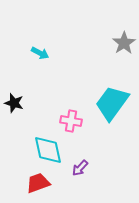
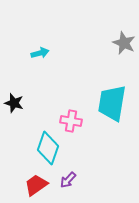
gray star: rotated 15 degrees counterclockwise
cyan arrow: rotated 42 degrees counterclockwise
cyan trapezoid: rotated 27 degrees counterclockwise
cyan diamond: moved 2 px up; rotated 32 degrees clockwise
purple arrow: moved 12 px left, 12 px down
red trapezoid: moved 2 px left, 2 px down; rotated 15 degrees counterclockwise
